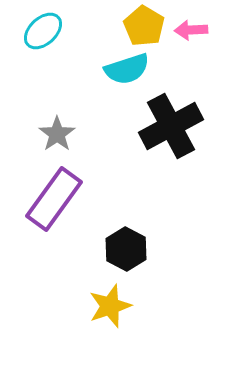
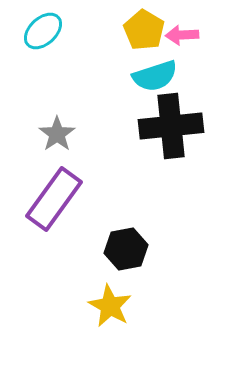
yellow pentagon: moved 4 px down
pink arrow: moved 9 px left, 5 px down
cyan semicircle: moved 28 px right, 7 px down
black cross: rotated 22 degrees clockwise
black hexagon: rotated 21 degrees clockwise
yellow star: rotated 24 degrees counterclockwise
